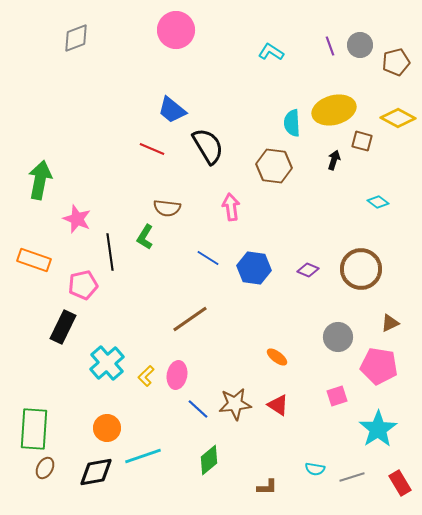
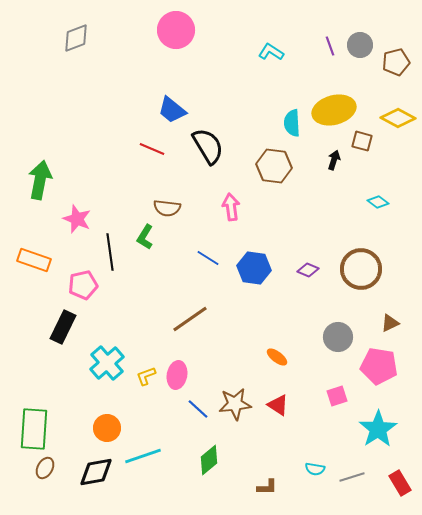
yellow L-shape at (146, 376): rotated 25 degrees clockwise
